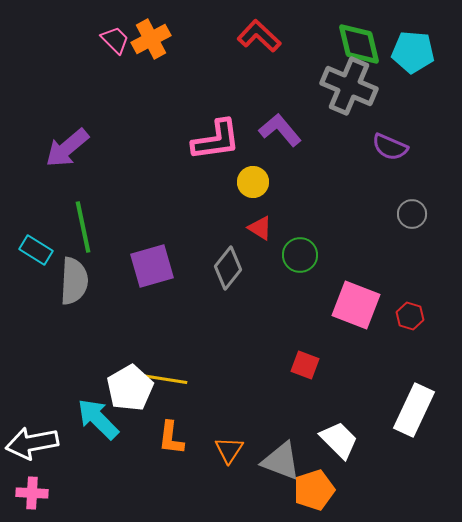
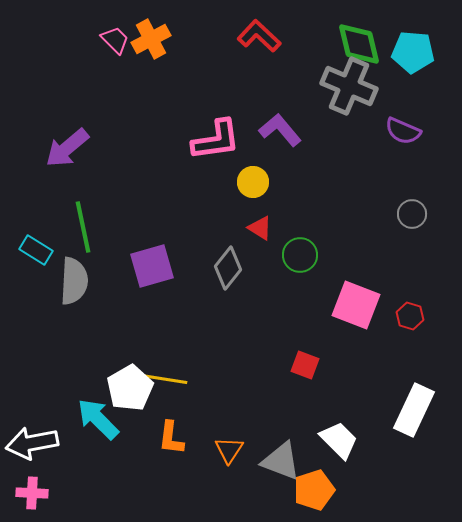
purple semicircle: moved 13 px right, 16 px up
